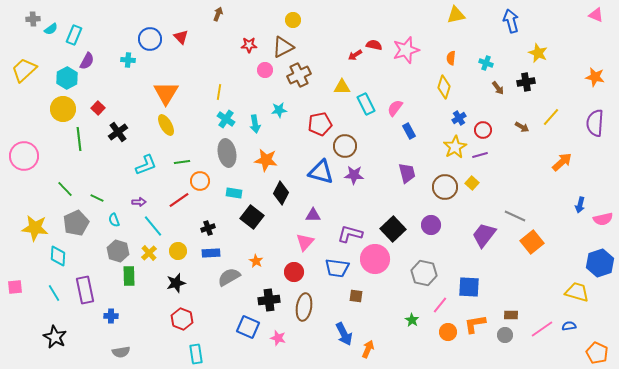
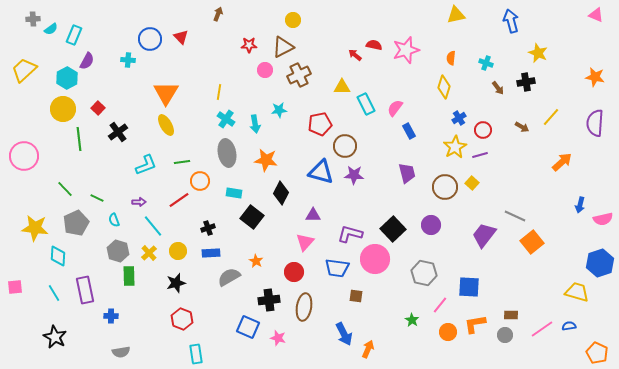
red arrow at (355, 55): rotated 72 degrees clockwise
